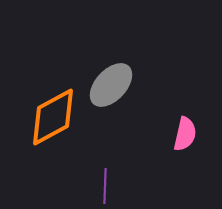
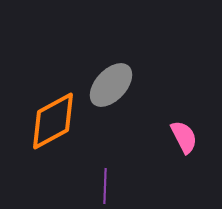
orange diamond: moved 4 px down
pink semicircle: moved 1 px left, 3 px down; rotated 40 degrees counterclockwise
